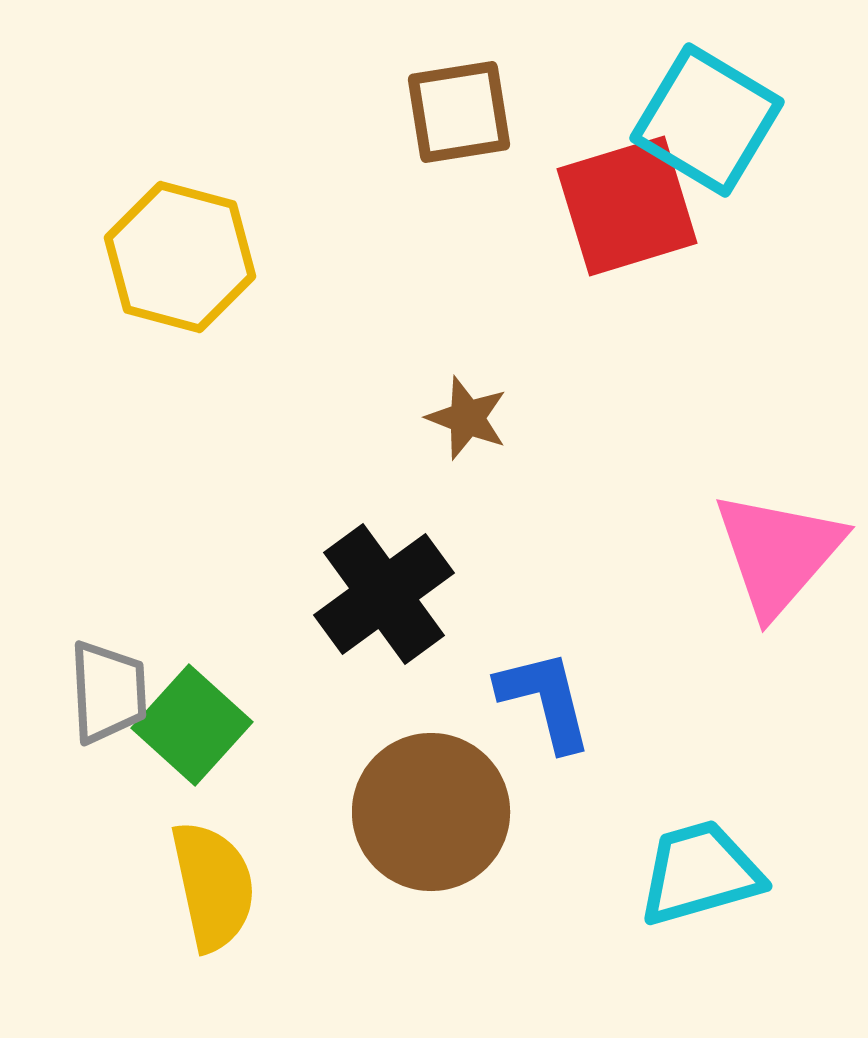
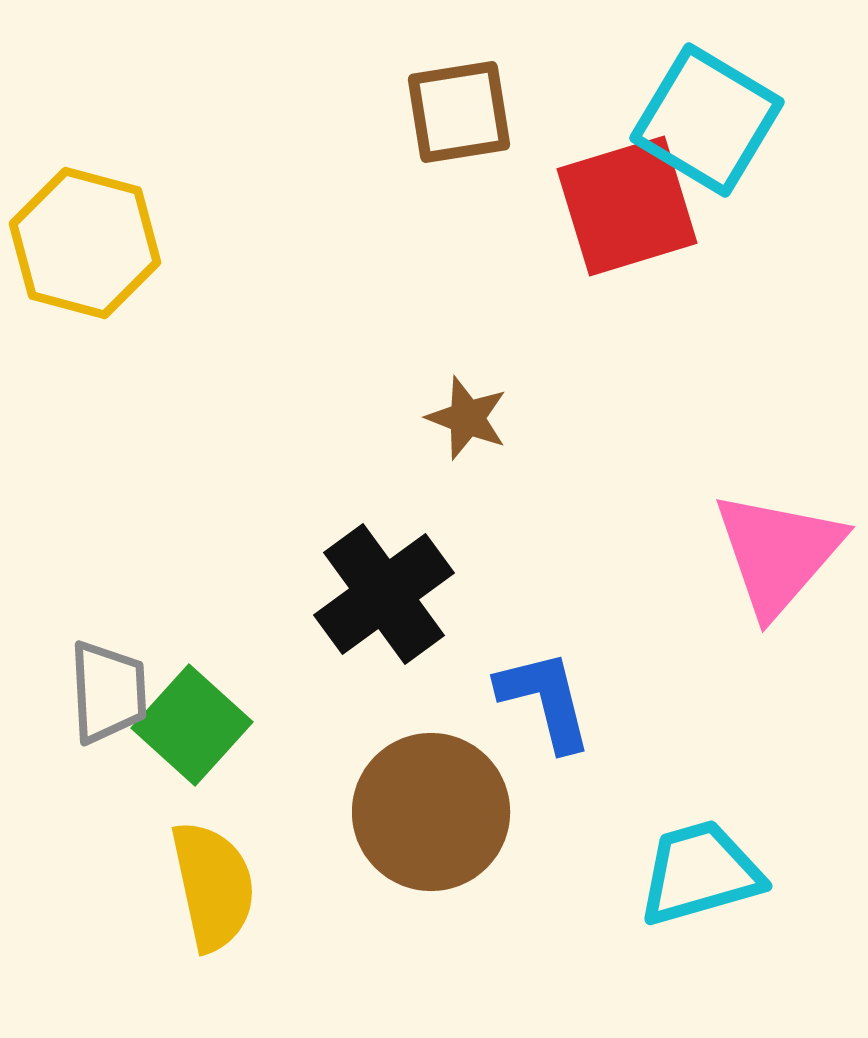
yellow hexagon: moved 95 px left, 14 px up
